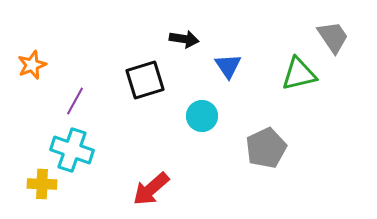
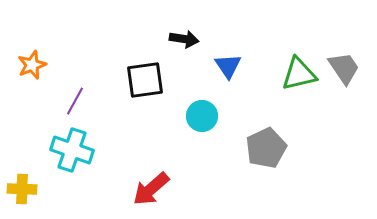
gray trapezoid: moved 11 px right, 31 px down
black square: rotated 9 degrees clockwise
yellow cross: moved 20 px left, 5 px down
